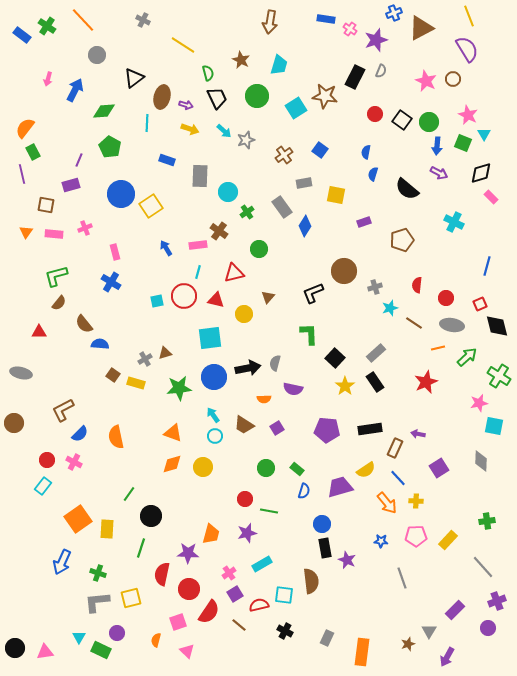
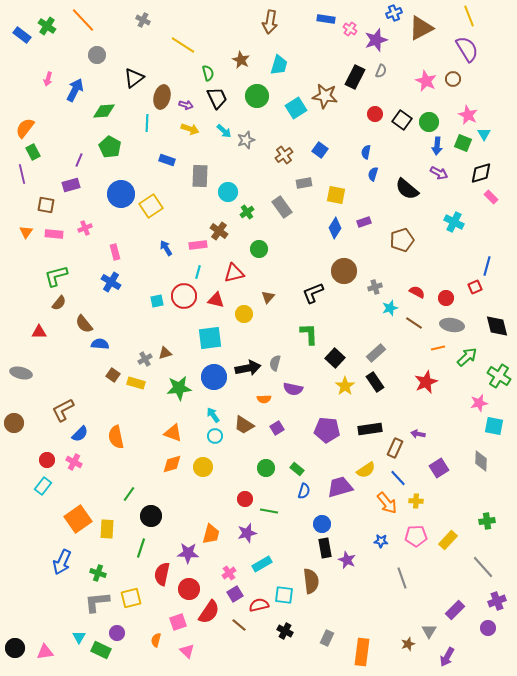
blue diamond at (305, 226): moved 30 px right, 2 px down
red semicircle at (417, 285): moved 7 px down; rotated 112 degrees clockwise
red square at (480, 304): moved 5 px left, 17 px up
